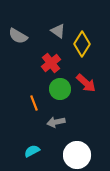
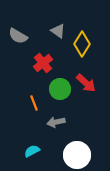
red cross: moved 8 px left
